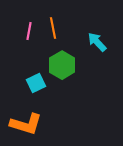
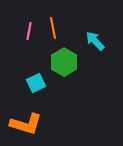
cyan arrow: moved 2 px left, 1 px up
green hexagon: moved 2 px right, 3 px up
